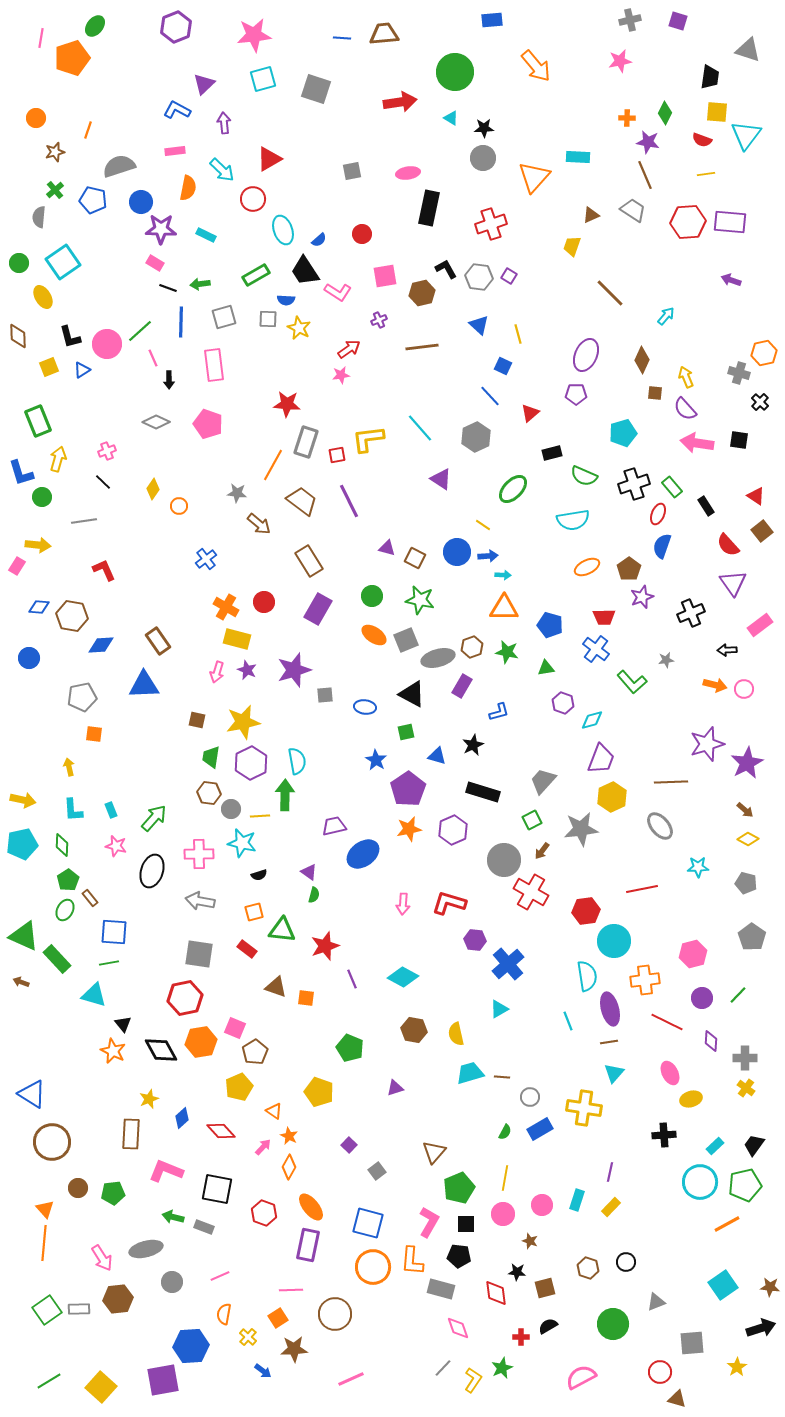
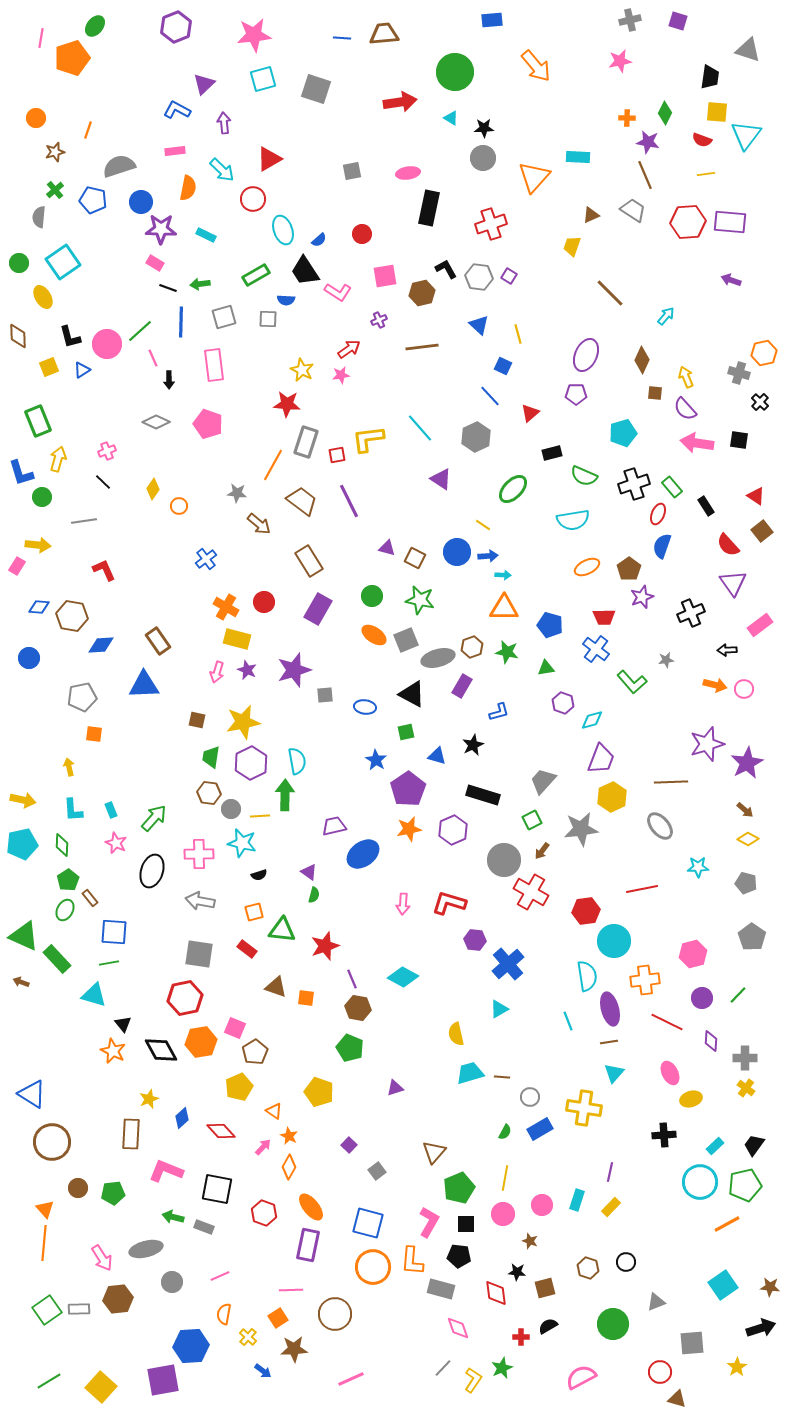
yellow star at (299, 328): moved 3 px right, 42 px down
black rectangle at (483, 792): moved 3 px down
pink star at (116, 846): moved 3 px up; rotated 10 degrees clockwise
brown hexagon at (414, 1030): moved 56 px left, 22 px up
